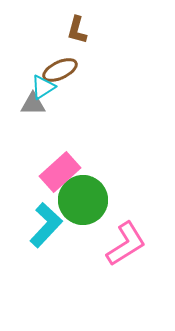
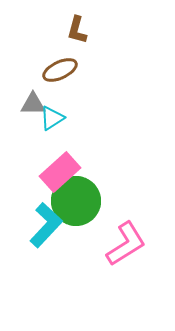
cyan triangle: moved 9 px right, 31 px down
green circle: moved 7 px left, 1 px down
